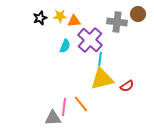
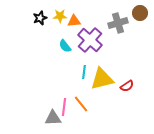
brown circle: moved 2 px right, 1 px up
gray cross: moved 1 px right, 1 px down; rotated 24 degrees counterclockwise
cyan semicircle: rotated 120 degrees clockwise
cyan line: moved 16 px left, 13 px down
